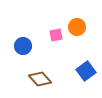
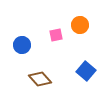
orange circle: moved 3 px right, 2 px up
blue circle: moved 1 px left, 1 px up
blue square: rotated 12 degrees counterclockwise
